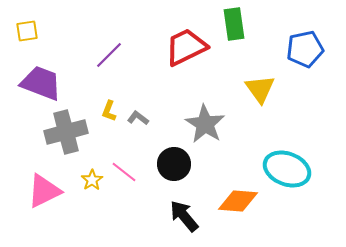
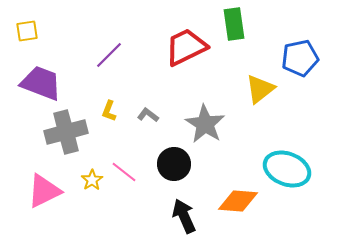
blue pentagon: moved 5 px left, 9 px down
yellow triangle: rotated 28 degrees clockwise
gray L-shape: moved 10 px right, 3 px up
black arrow: rotated 16 degrees clockwise
